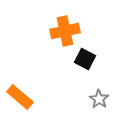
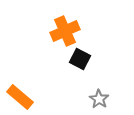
orange cross: rotated 12 degrees counterclockwise
black square: moved 5 px left
